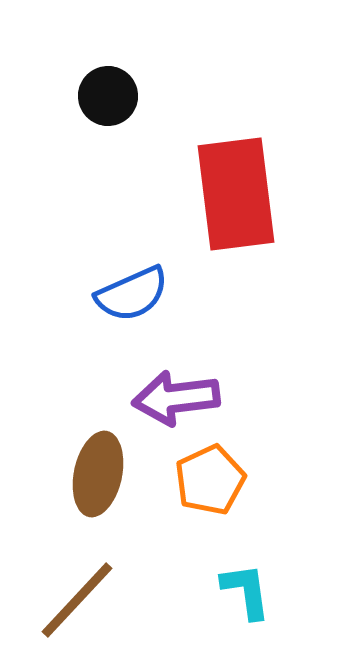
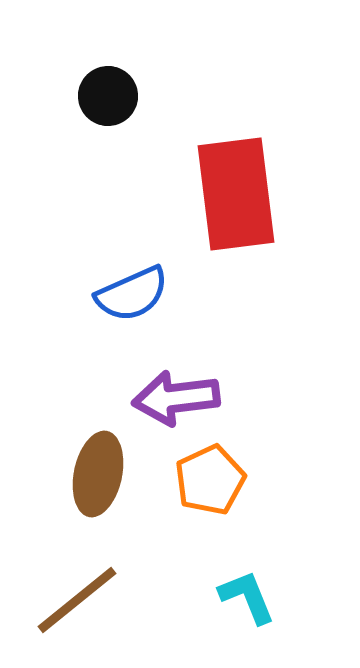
cyan L-shape: moved 1 px right, 6 px down; rotated 14 degrees counterclockwise
brown line: rotated 8 degrees clockwise
